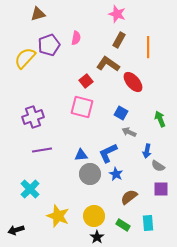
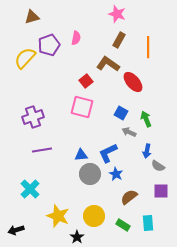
brown triangle: moved 6 px left, 3 px down
green arrow: moved 14 px left
purple square: moved 2 px down
black star: moved 20 px left
